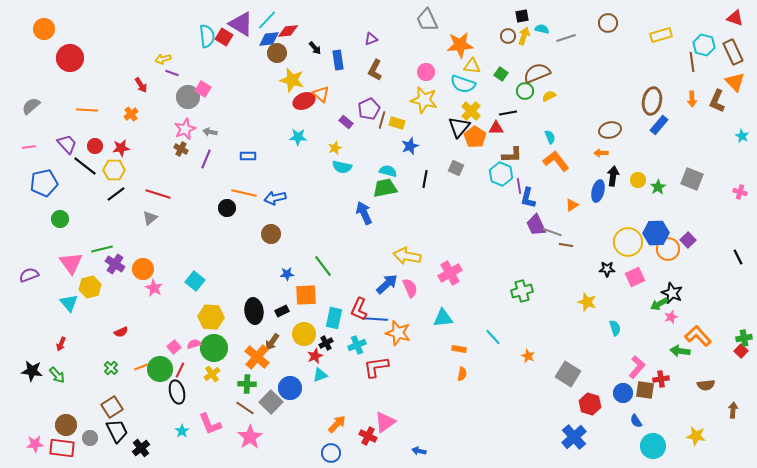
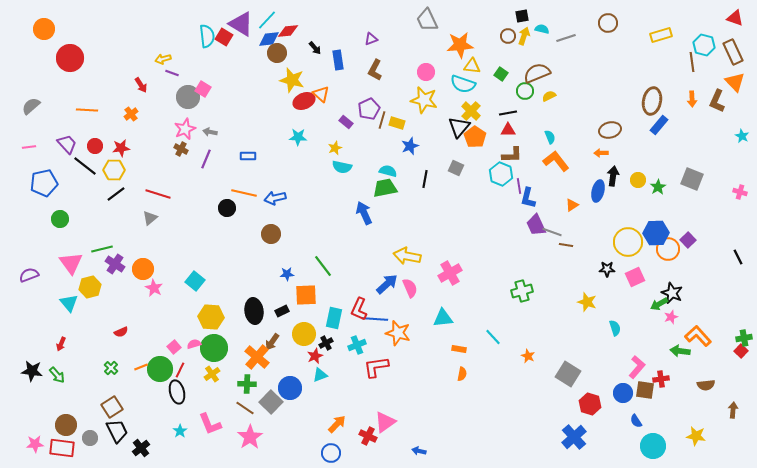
red triangle at (496, 128): moved 12 px right, 2 px down
cyan star at (182, 431): moved 2 px left
